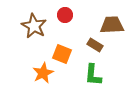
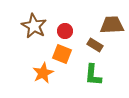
red circle: moved 16 px down
